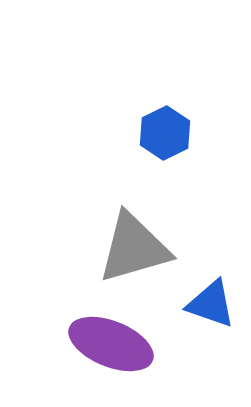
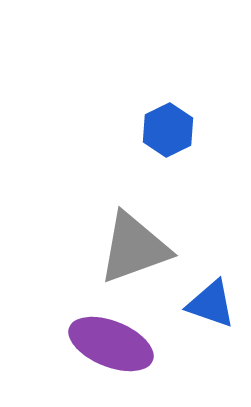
blue hexagon: moved 3 px right, 3 px up
gray triangle: rotated 4 degrees counterclockwise
